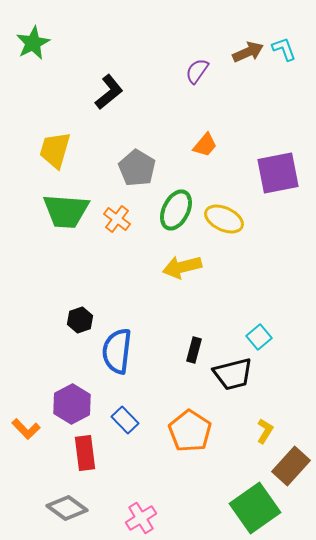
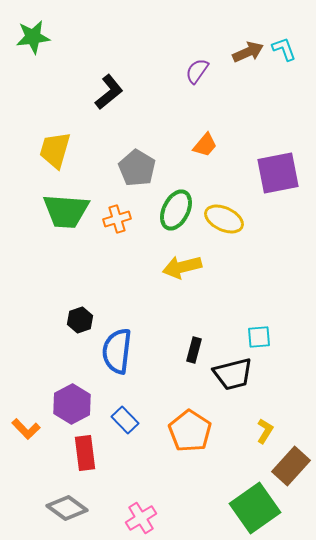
green star: moved 6 px up; rotated 20 degrees clockwise
orange cross: rotated 36 degrees clockwise
cyan square: rotated 35 degrees clockwise
